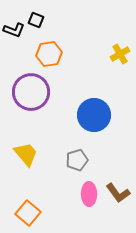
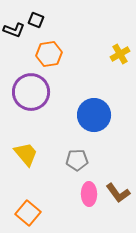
gray pentagon: rotated 15 degrees clockwise
